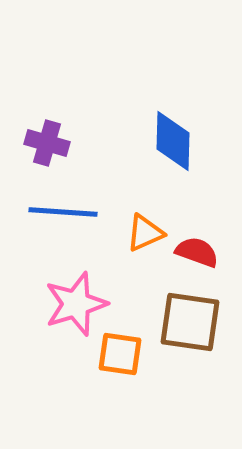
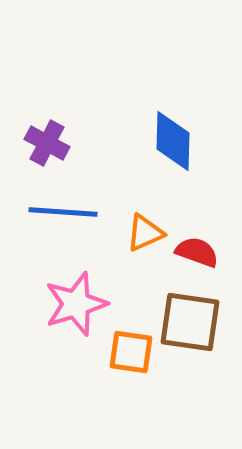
purple cross: rotated 12 degrees clockwise
orange square: moved 11 px right, 2 px up
